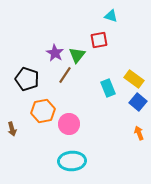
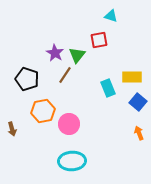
yellow rectangle: moved 2 px left, 2 px up; rotated 36 degrees counterclockwise
